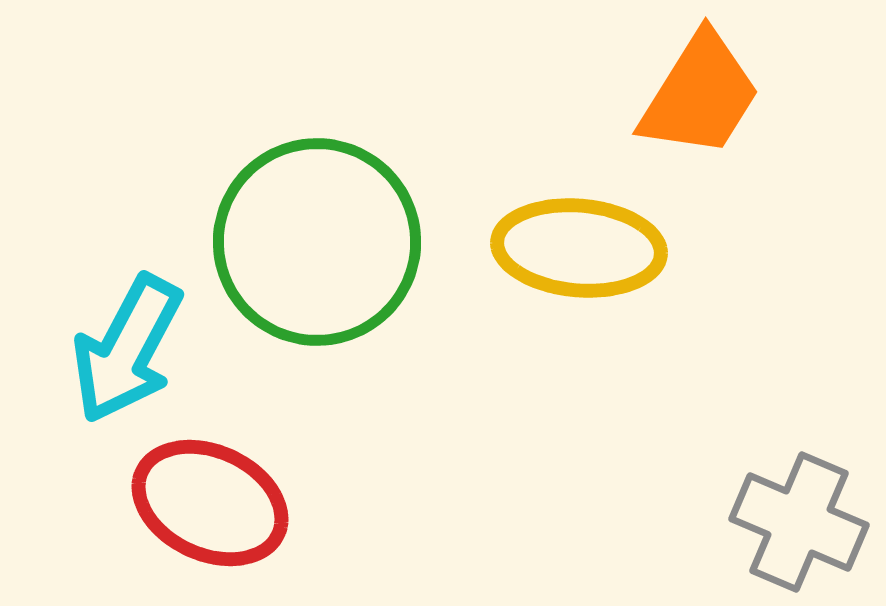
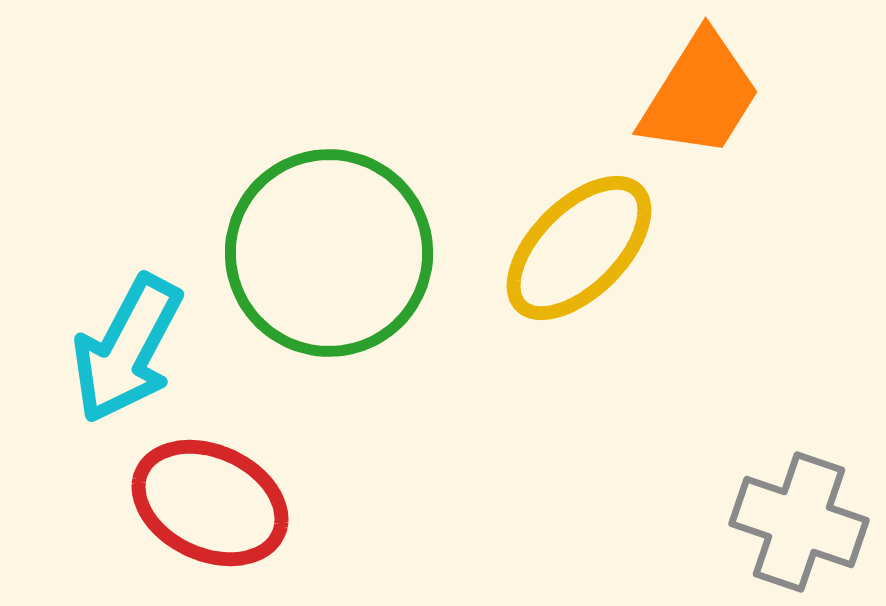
green circle: moved 12 px right, 11 px down
yellow ellipse: rotated 50 degrees counterclockwise
gray cross: rotated 4 degrees counterclockwise
